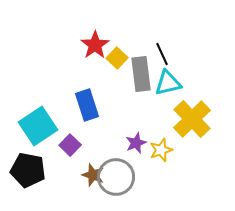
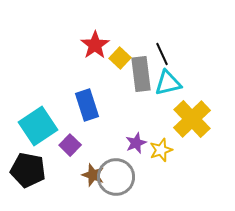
yellow square: moved 3 px right
